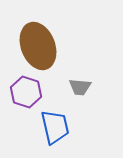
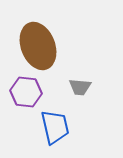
purple hexagon: rotated 12 degrees counterclockwise
